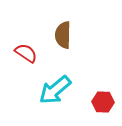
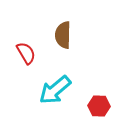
red semicircle: rotated 25 degrees clockwise
red hexagon: moved 4 px left, 4 px down
